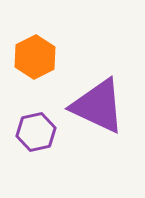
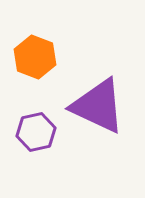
orange hexagon: rotated 12 degrees counterclockwise
